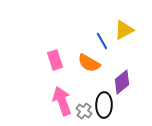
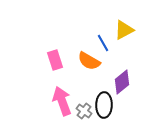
blue line: moved 1 px right, 2 px down
orange semicircle: moved 2 px up
